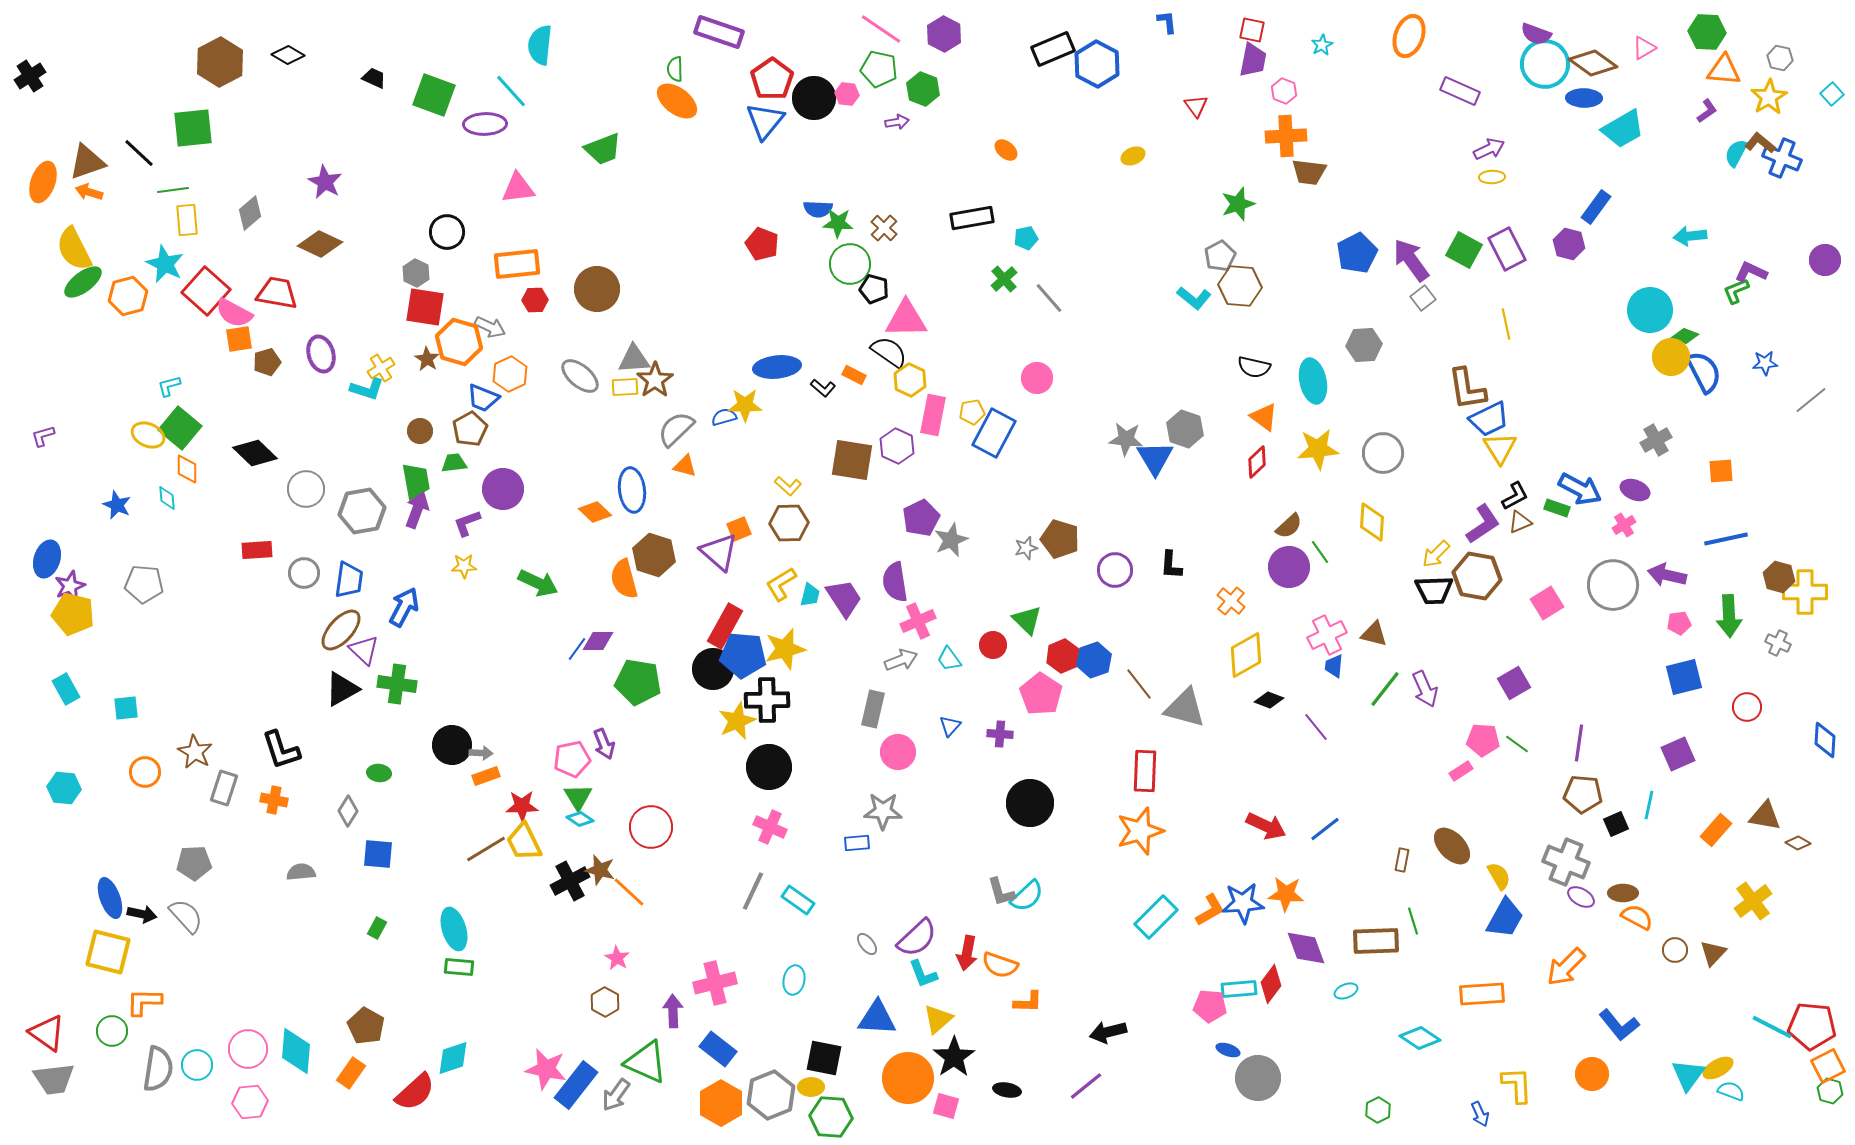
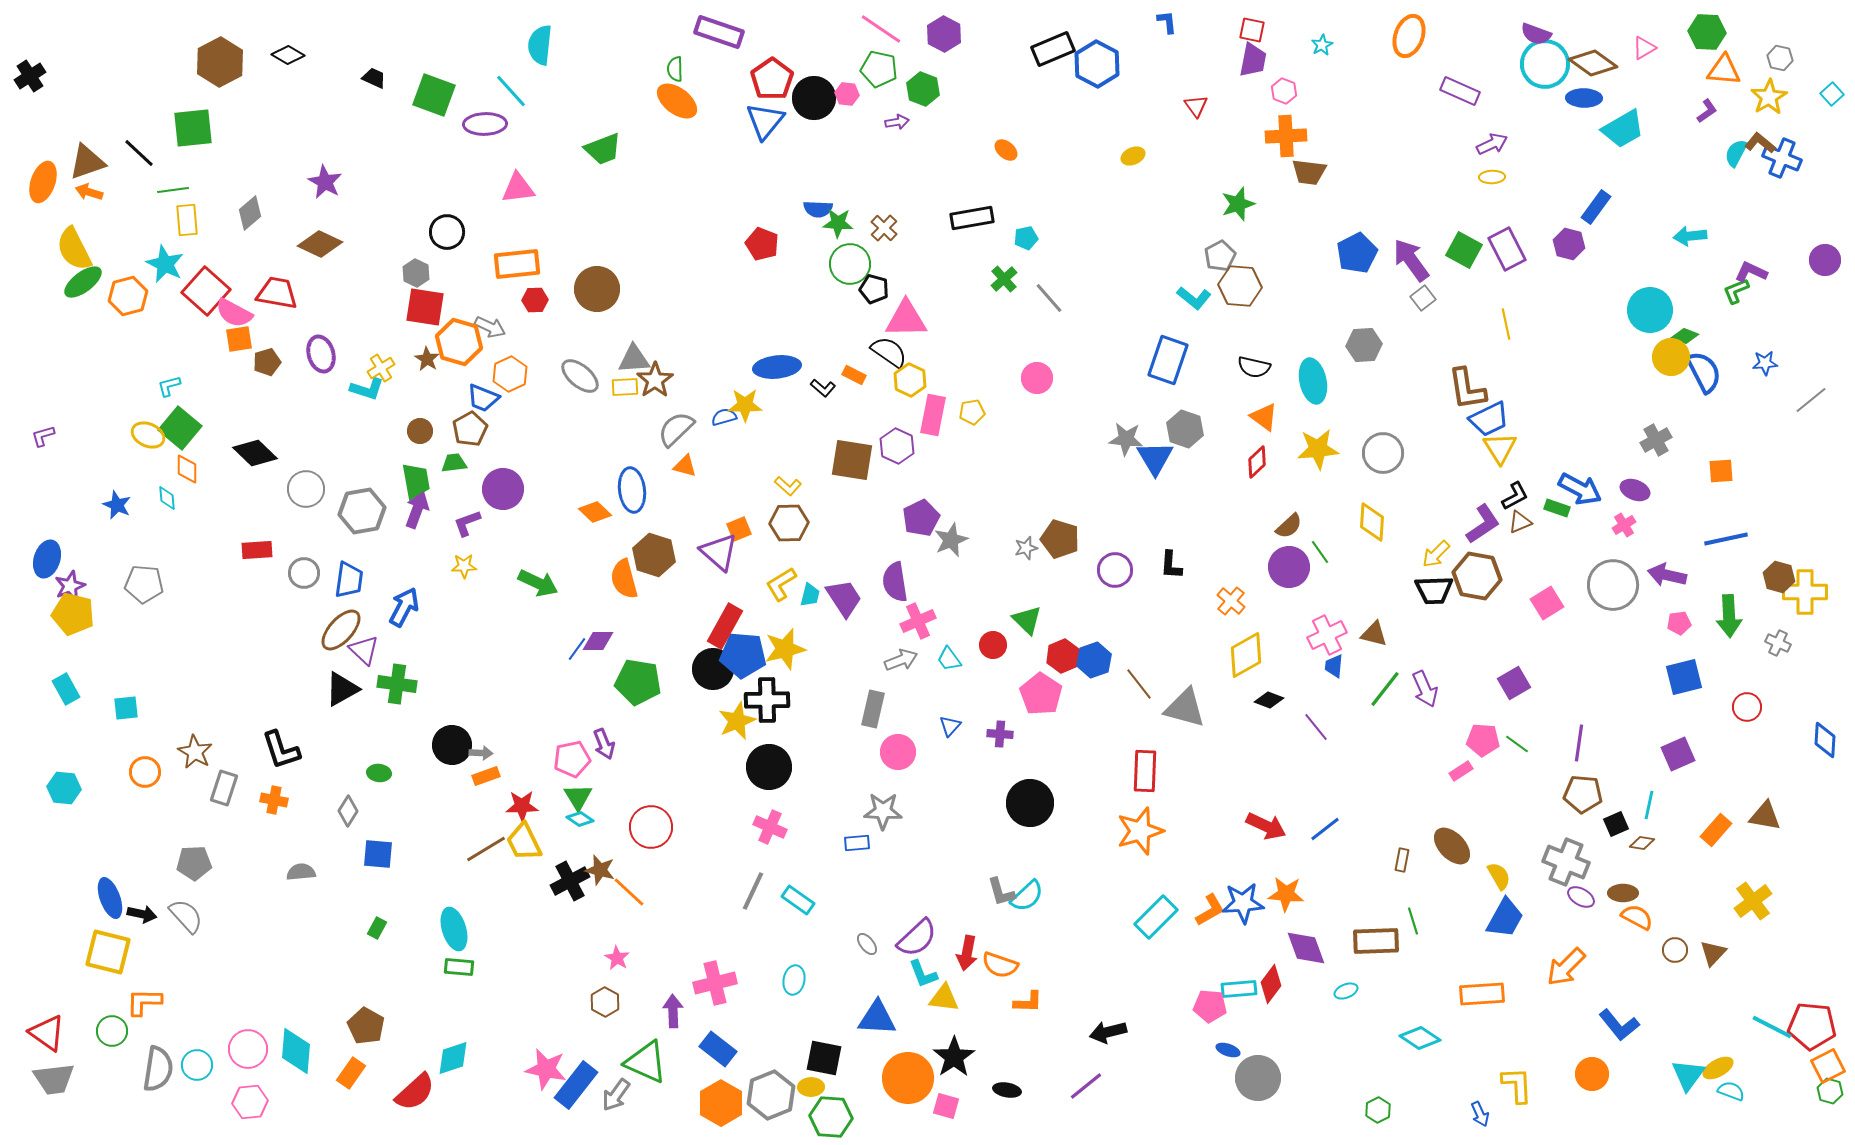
purple arrow at (1489, 149): moved 3 px right, 5 px up
blue rectangle at (994, 433): moved 174 px right, 73 px up; rotated 9 degrees counterclockwise
brown diamond at (1798, 843): moved 156 px left; rotated 20 degrees counterclockwise
yellow triangle at (938, 1019): moved 6 px right, 21 px up; rotated 48 degrees clockwise
